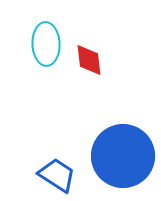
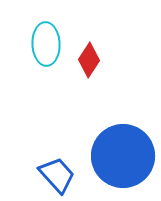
red diamond: rotated 40 degrees clockwise
blue trapezoid: rotated 15 degrees clockwise
